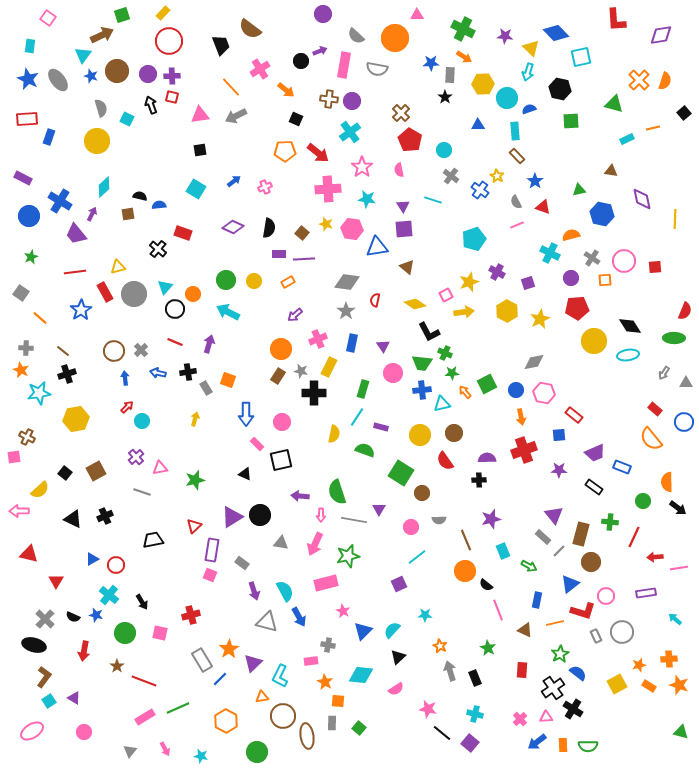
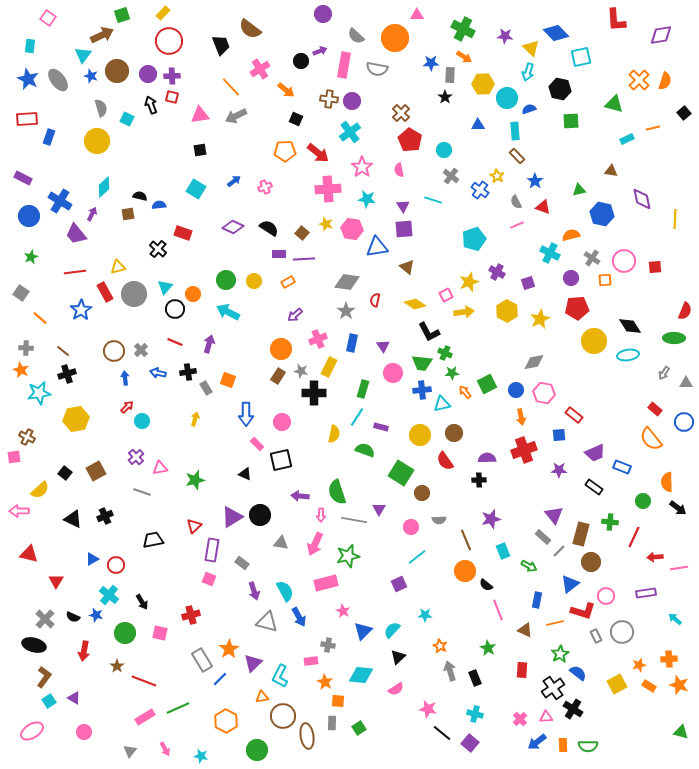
black semicircle at (269, 228): rotated 66 degrees counterclockwise
pink square at (210, 575): moved 1 px left, 4 px down
green square at (359, 728): rotated 16 degrees clockwise
green circle at (257, 752): moved 2 px up
